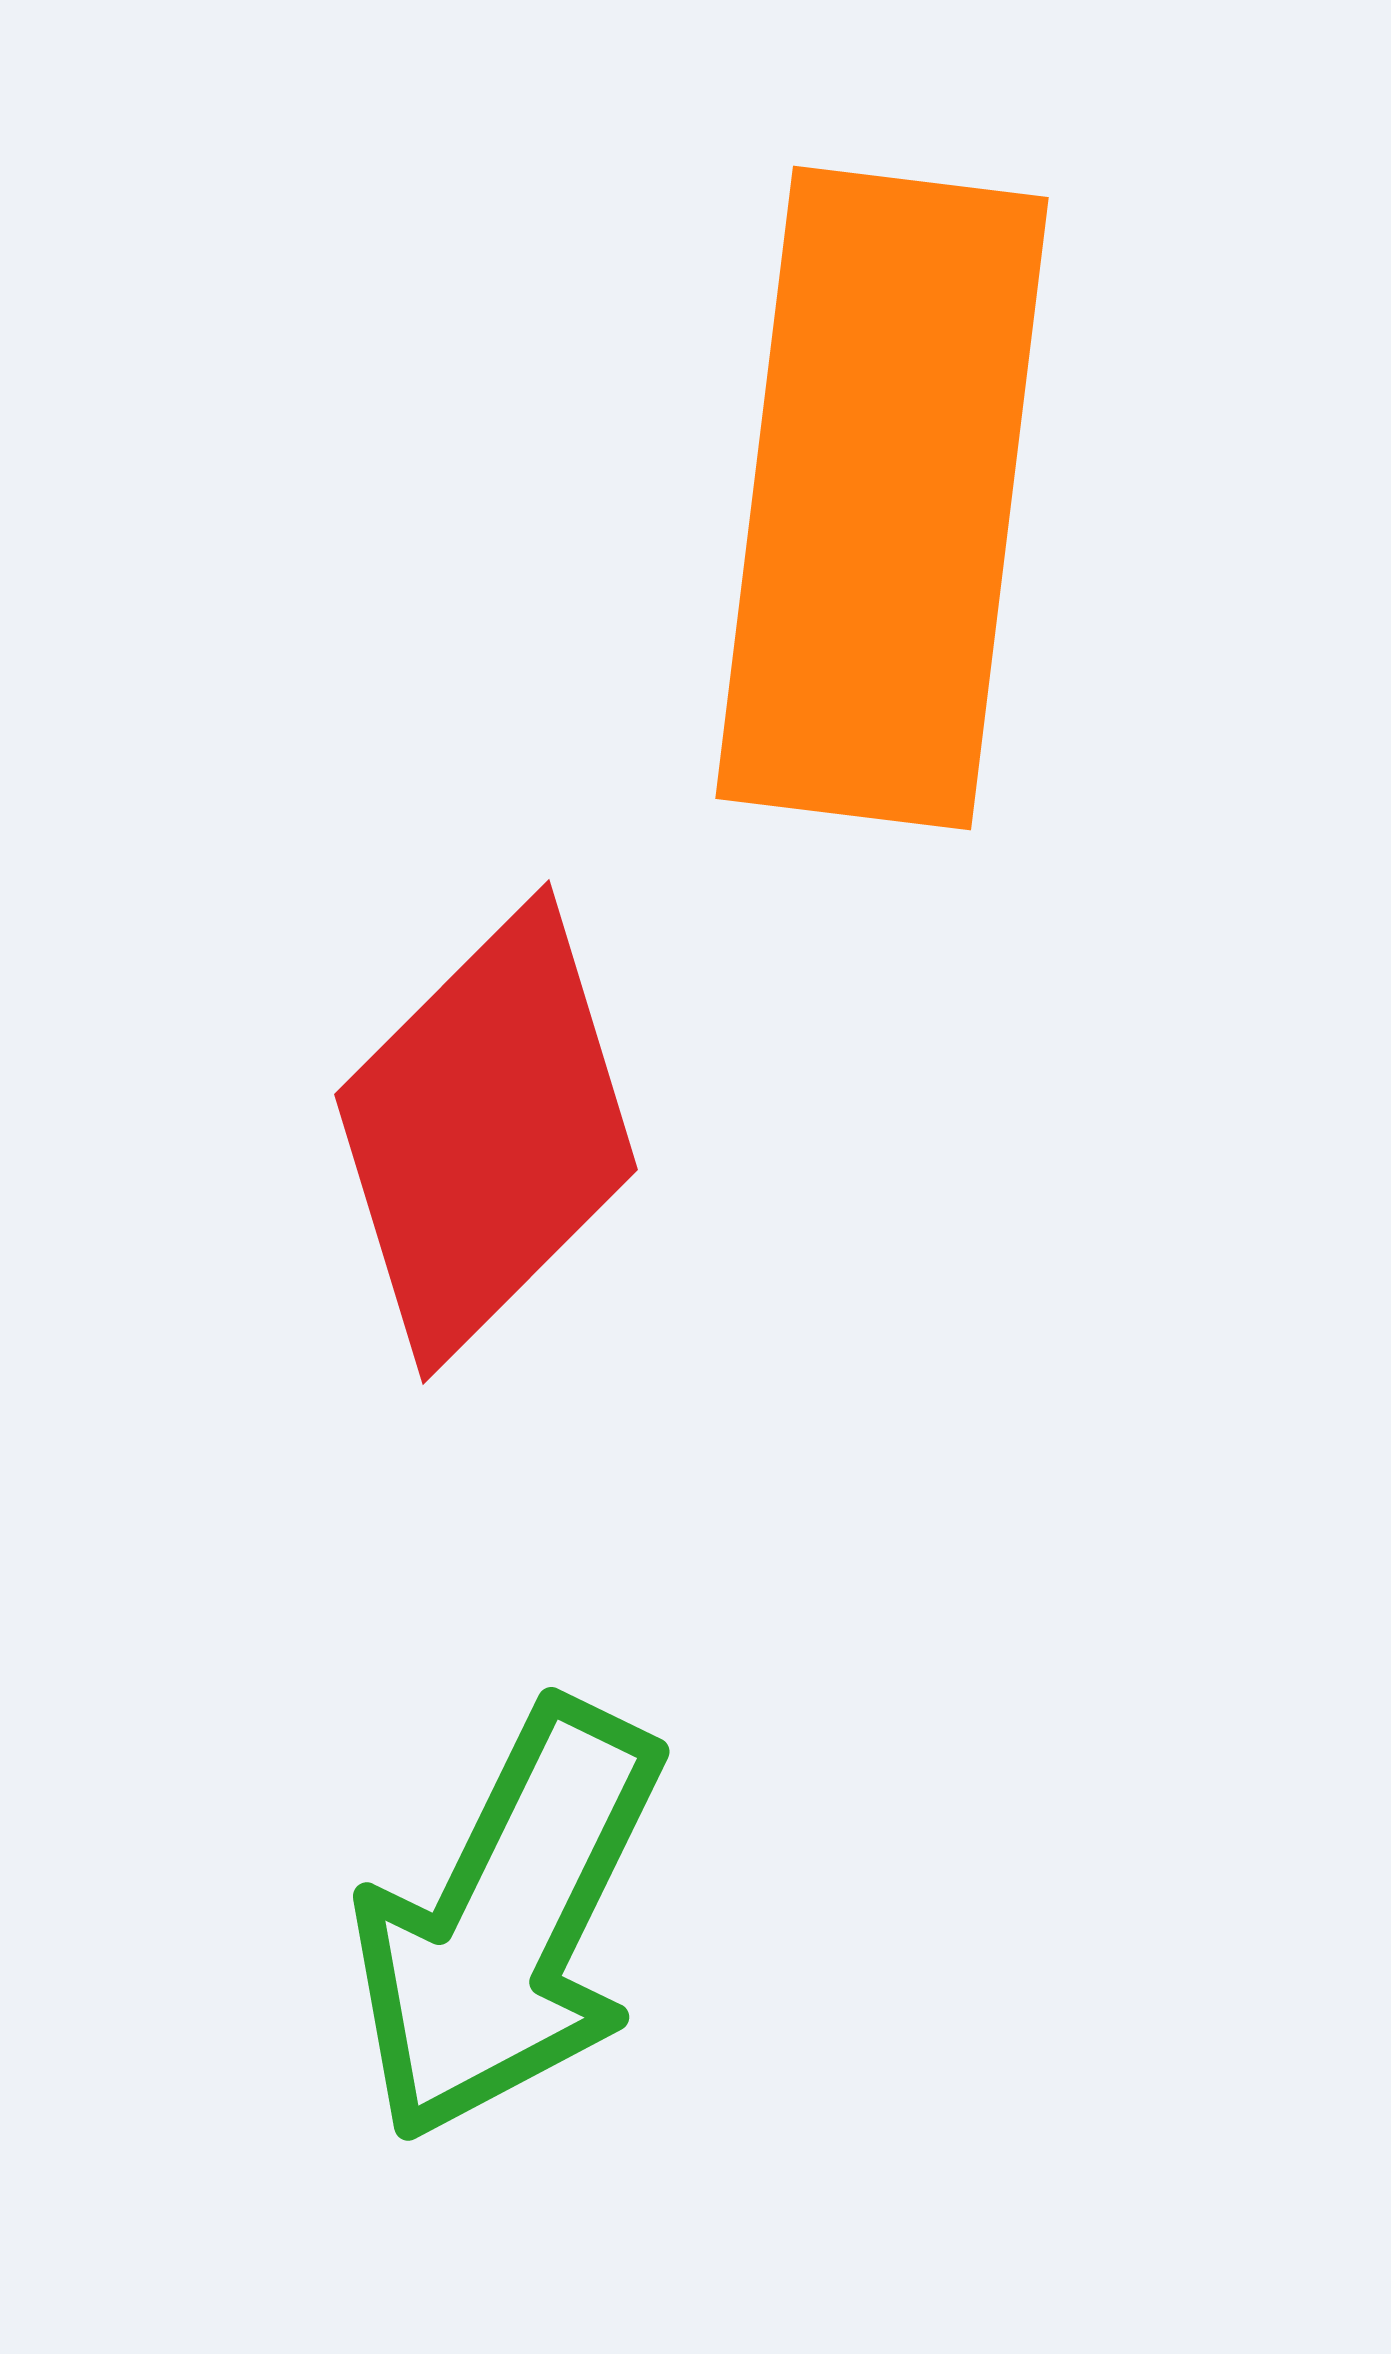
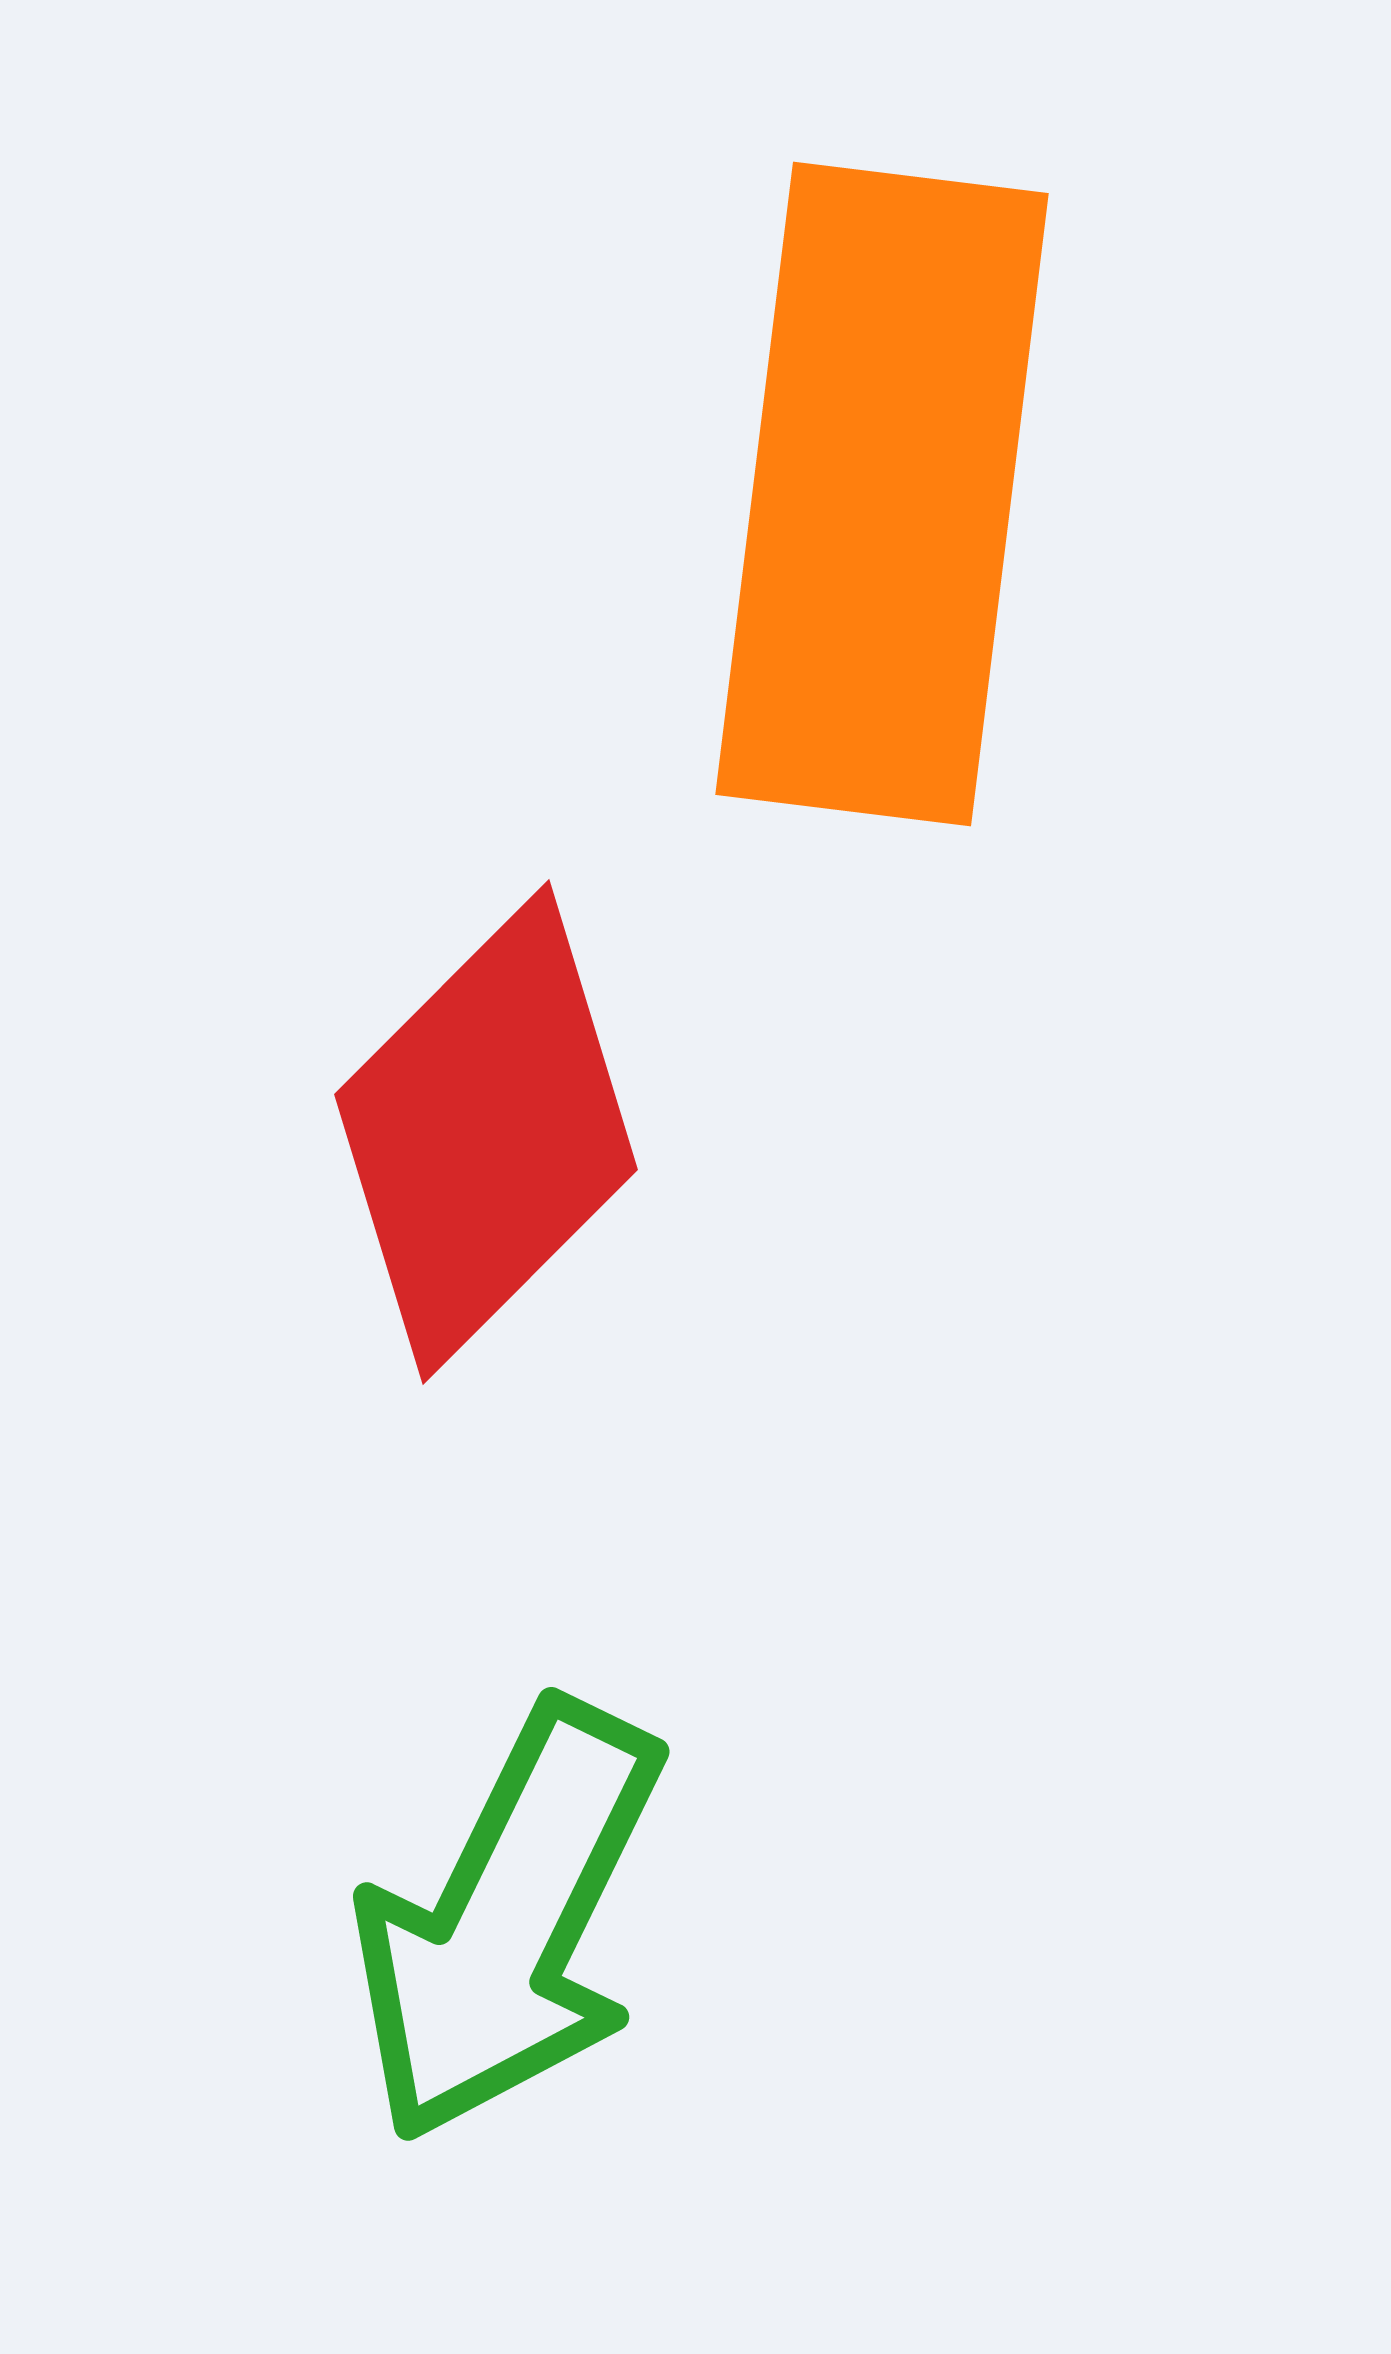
orange rectangle: moved 4 px up
